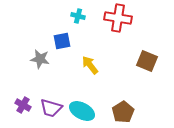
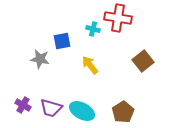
cyan cross: moved 15 px right, 13 px down
brown square: moved 4 px left; rotated 30 degrees clockwise
